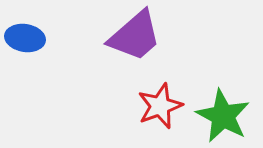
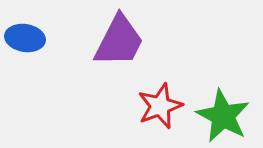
purple trapezoid: moved 16 px left, 5 px down; rotated 22 degrees counterclockwise
